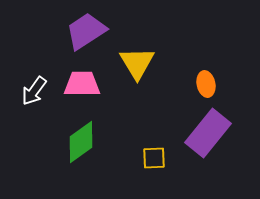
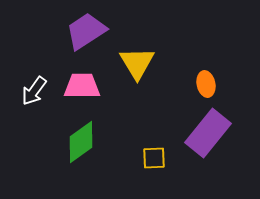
pink trapezoid: moved 2 px down
